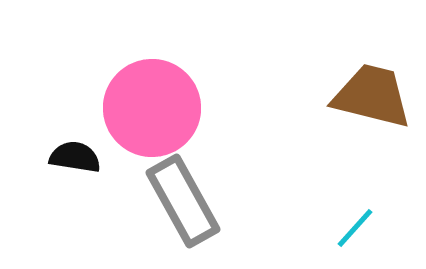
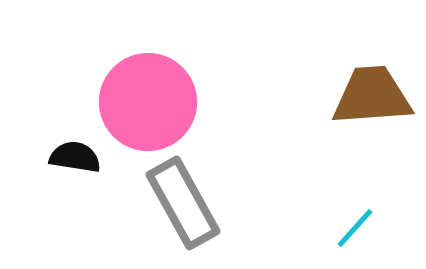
brown trapezoid: rotated 18 degrees counterclockwise
pink circle: moved 4 px left, 6 px up
gray rectangle: moved 2 px down
